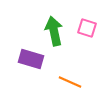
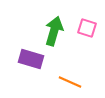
green arrow: rotated 28 degrees clockwise
